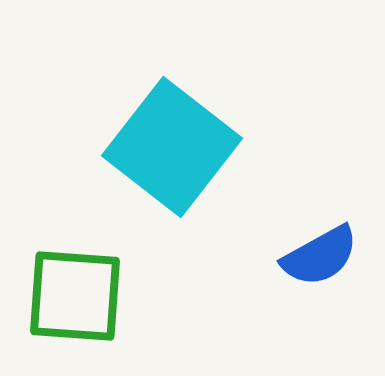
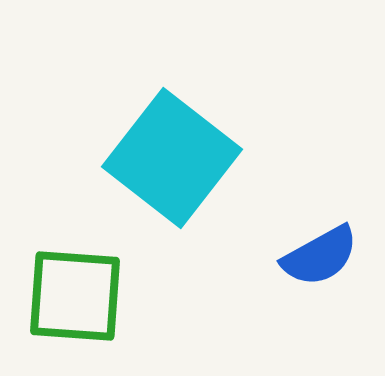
cyan square: moved 11 px down
